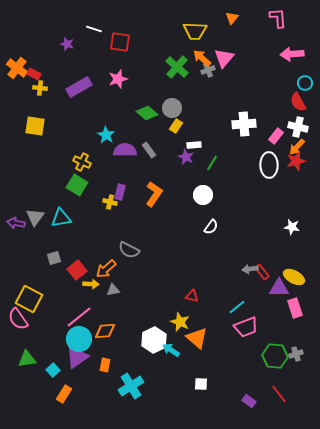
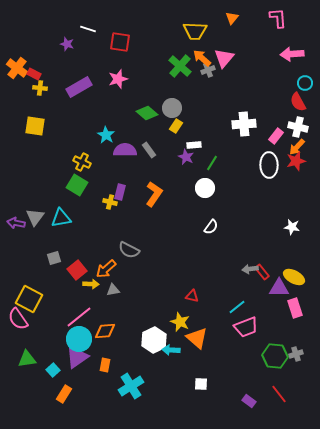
white line at (94, 29): moved 6 px left
green cross at (177, 67): moved 3 px right, 1 px up
white circle at (203, 195): moved 2 px right, 7 px up
cyan arrow at (171, 350): rotated 30 degrees counterclockwise
